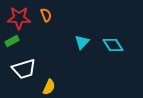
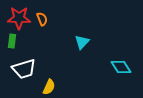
orange semicircle: moved 4 px left, 4 px down
green rectangle: rotated 56 degrees counterclockwise
cyan diamond: moved 8 px right, 22 px down
